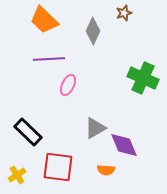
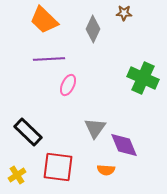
brown star: rotated 21 degrees clockwise
gray diamond: moved 2 px up
gray triangle: rotated 25 degrees counterclockwise
